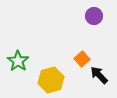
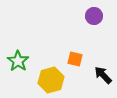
orange square: moved 7 px left; rotated 35 degrees counterclockwise
black arrow: moved 4 px right
